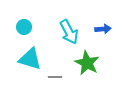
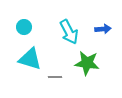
green star: rotated 20 degrees counterclockwise
